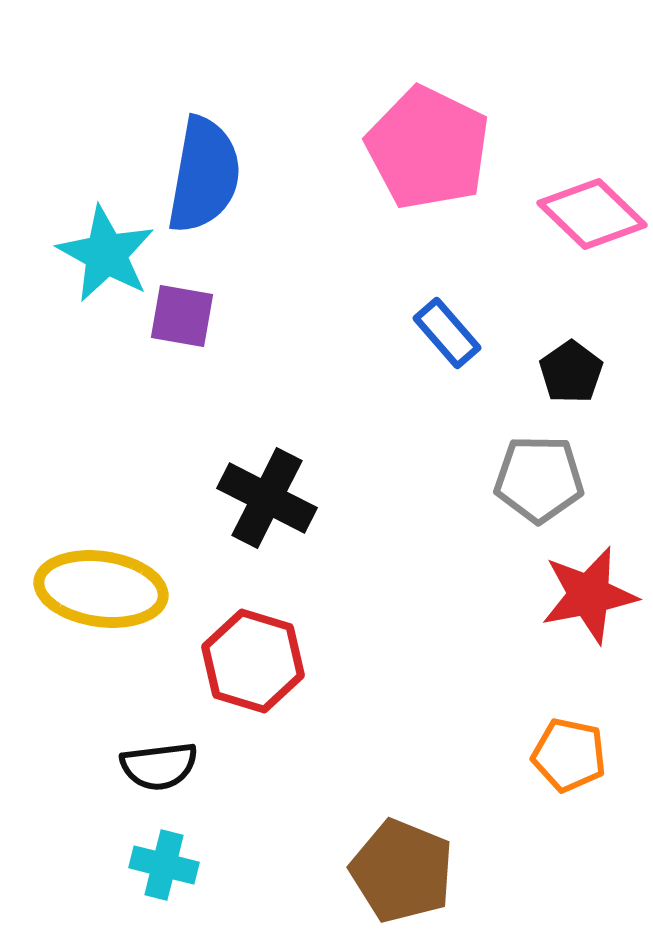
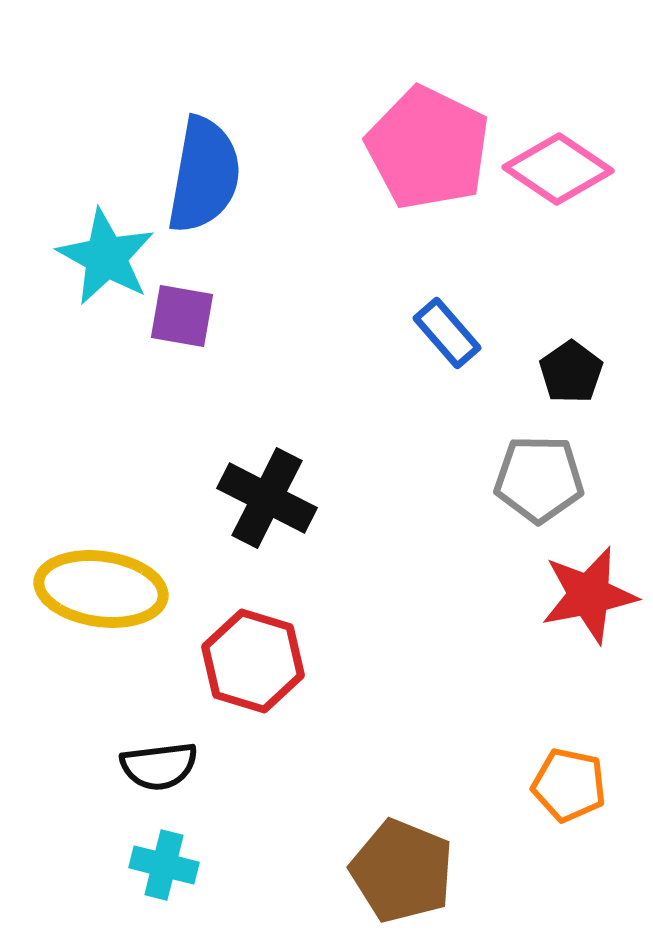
pink diamond: moved 34 px left, 45 px up; rotated 10 degrees counterclockwise
cyan star: moved 3 px down
orange pentagon: moved 30 px down
